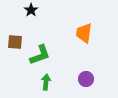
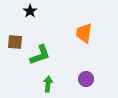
black star: moved 1 px left, 1 px down
green arrow: moved 2 px right, 2 px down
